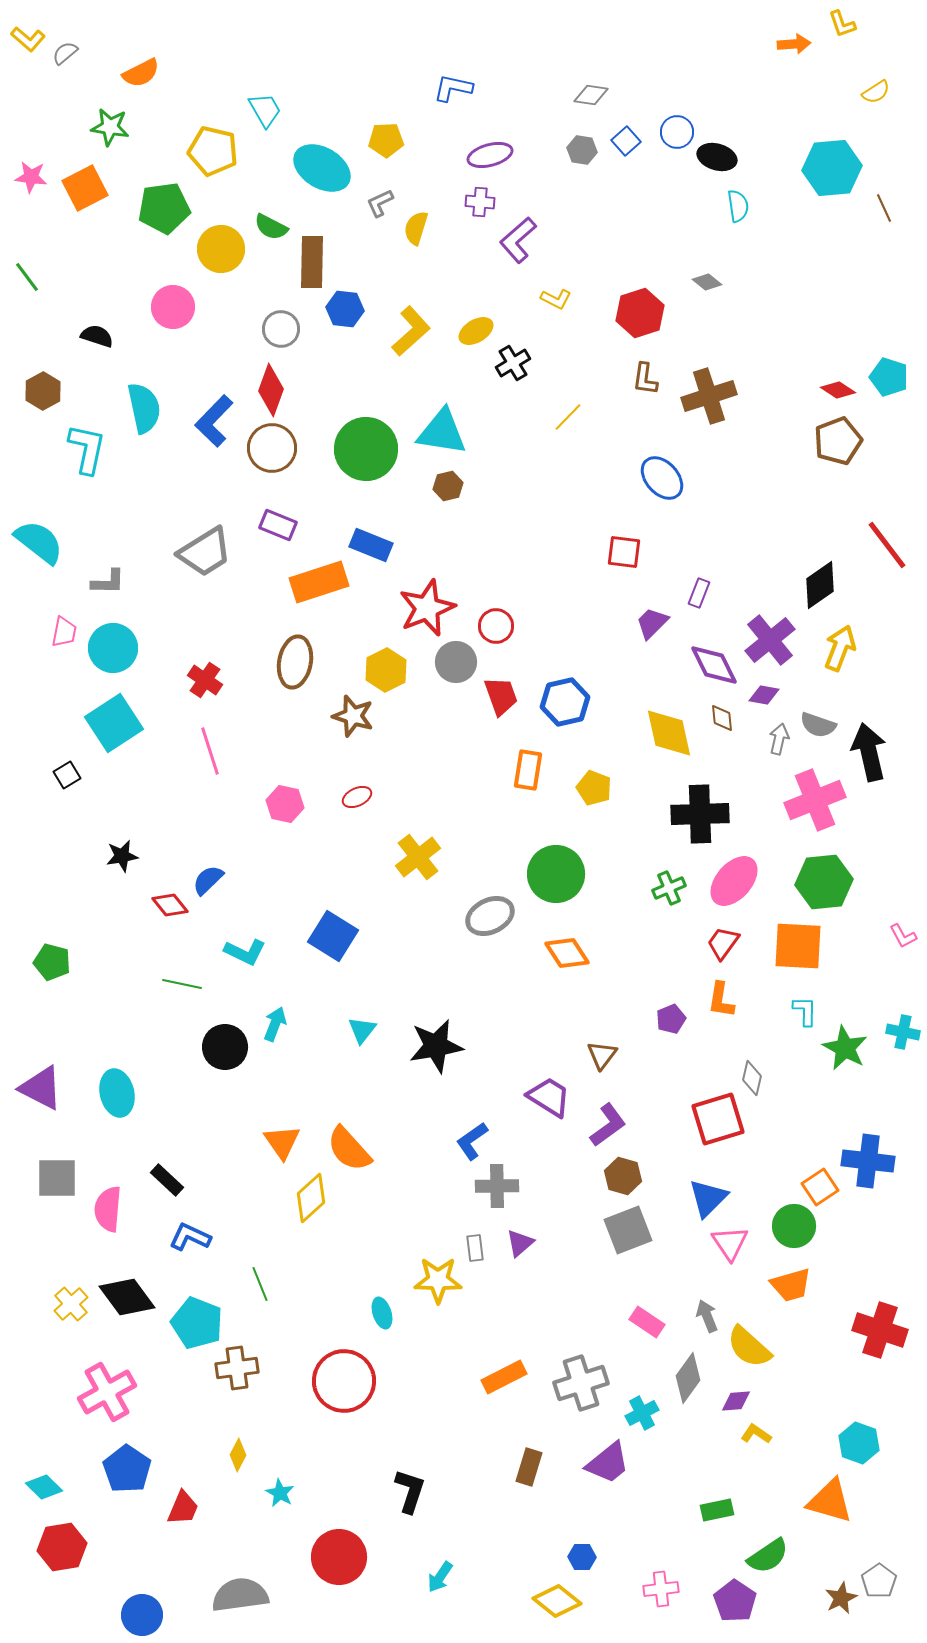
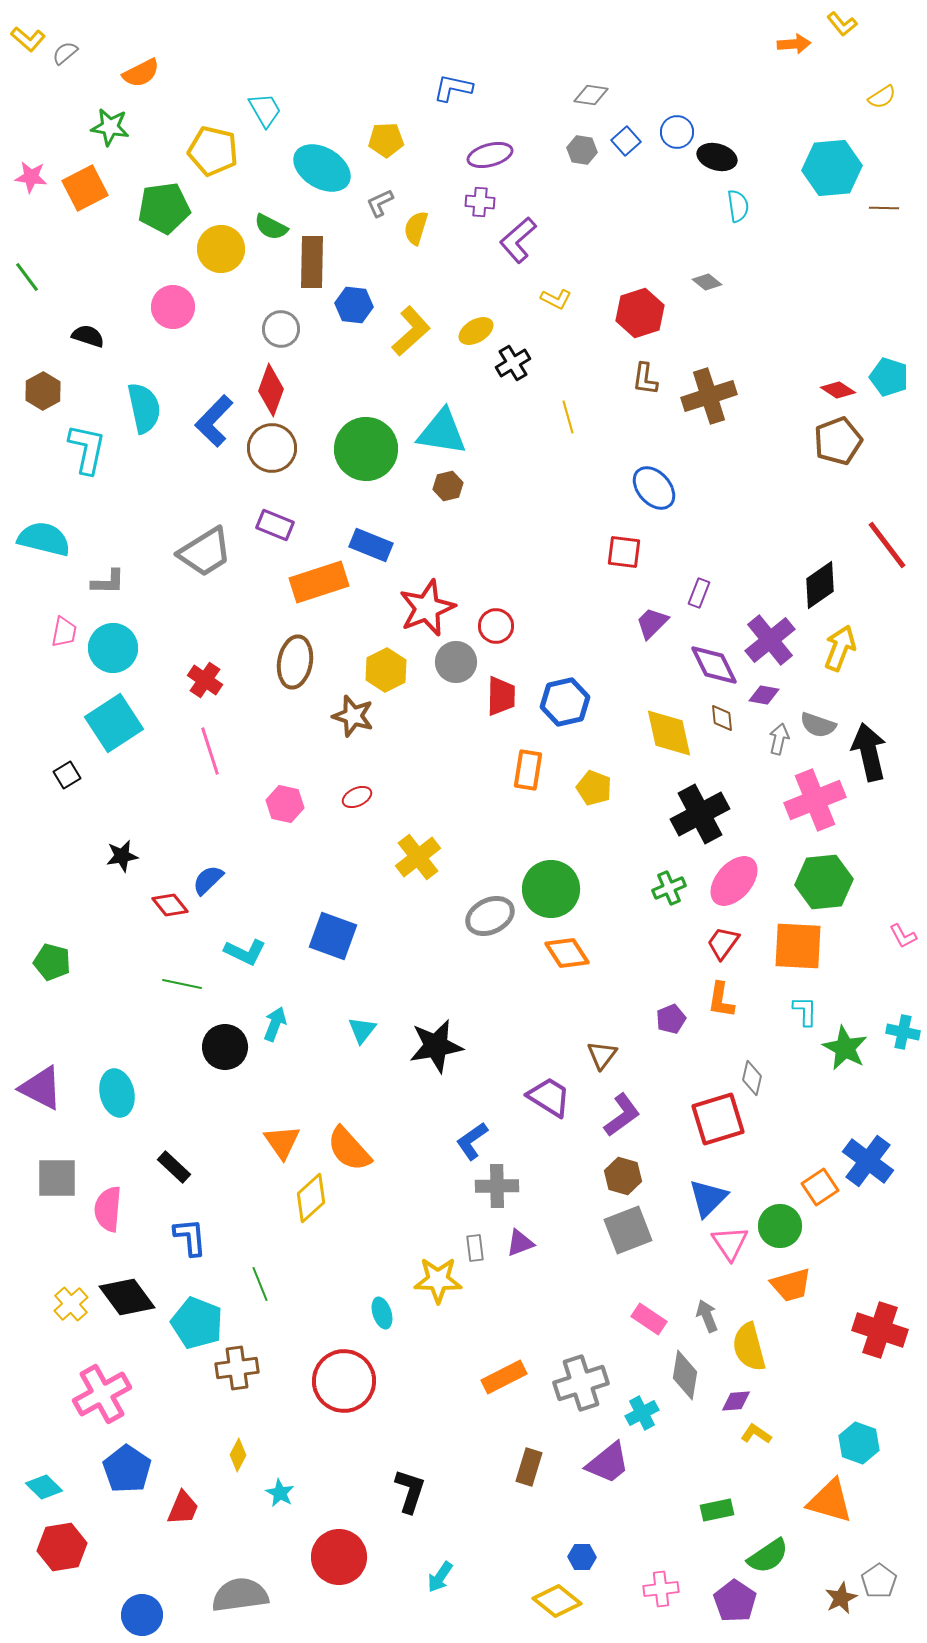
yellow L-shape at (842, 24): rotated 20 degrees counterclockwise
yellow semicircle at (876, 92): moved 6 px right, 5 px down
brown line at (884, 208): rotated 64 degrees counterclockwise
blue hexagon at (345, 309): moved 9 px right, 4 px up
black semicircle at (97, 336): moved 9 px left
yellow line at (568, 417): rotated 60 degrees counterclockwise
blue ellipse at (662, 478): moved 8 px left, 10 px down
purple rectangle at (278, 525): moved 3 px left
cyan semicircle at (39, 542): moved 5 px right, 3 px up; rotated 24 degrees counterclockwise
red trapezoid at (501, 696): rotated 21 degrees clockwise
black cross at (700, 814): rotated 26 degrees counterclockwise
green circle at (556, 874): moved 5 px left, 15 px down
blue square at (333, 936): rotated 12 degrees counterclockwise
purple L-shape at (608, 1125): moved 14 px right, 10 px up
blue cross at (868, 1161): rotated 30 degrees clockwise
black rectangle at (167, 1180): moved 7 px right, 13 px up
green circle at (794, 1226): moved 14 px left
blue L-shape at (190, 1237): rotated 60 degrees clockwise
purple triangle at (520, 1243): rotated 20 degrees clockwise
pink rectangle at (647, 1322): moved 2 px right, 3 px up
yellow semicircle at (749, 1347): rotated 33 degrees clockwise
gray diamond at (688, 1378): moved 3 px left, 3 px up; rotated 27 degrees counterclockwise
pink cross at (107, 1392): moved 5 px left, 2 px down
